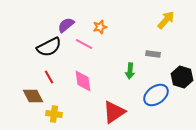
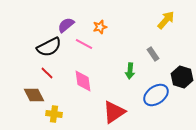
gray rectangle: rotated 48 degrees clockwise
red line: moved 2 px left, 4 px up; rotated 16 degrees counterclockwise
brown diamond: moved 1 px right, 1 px up
